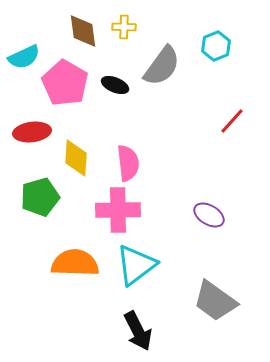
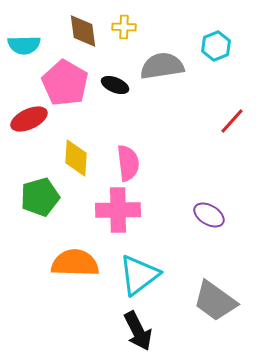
cyan semicircle: moved 12 px up; rotated 24 degrees clockwise
gray semicircle: rotated 135 degrees counterclockwise
red ellipse: moved 3 px left, 13 px up; rotated 18 degrees counterclockwise
cyan triangle: moved 3 px right, 10 px down
